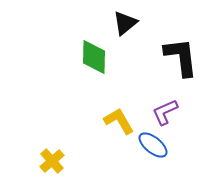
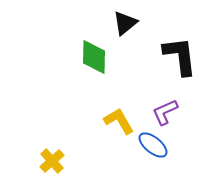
black L-shape: moved 1 px left, 1 px up
